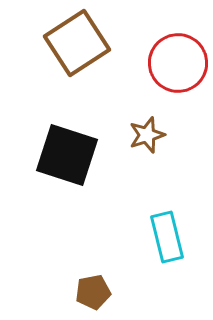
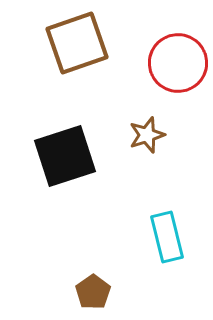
brown square: rotated 14 degrees clockwise
black square: moved 2 px left, 1 px down; rotated 36 degrees counterclockwise
brown pentagon: rotated 24 degrees counterclockwise
